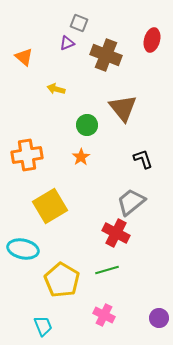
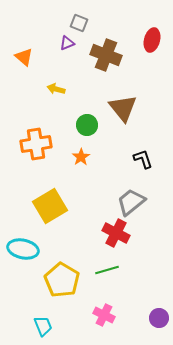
orange cross: moved 9 px right, 11 px up
